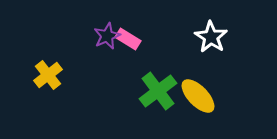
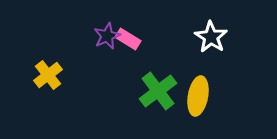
yellow ellipse: rotated 54 degrees clockwise
